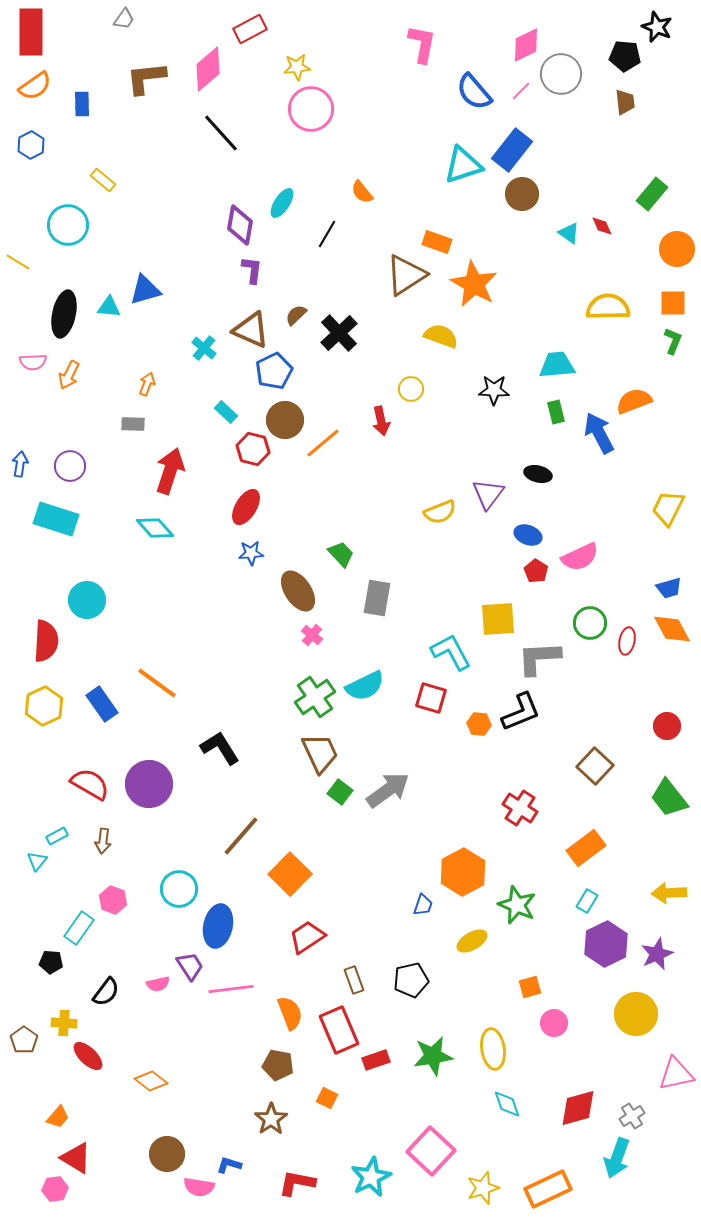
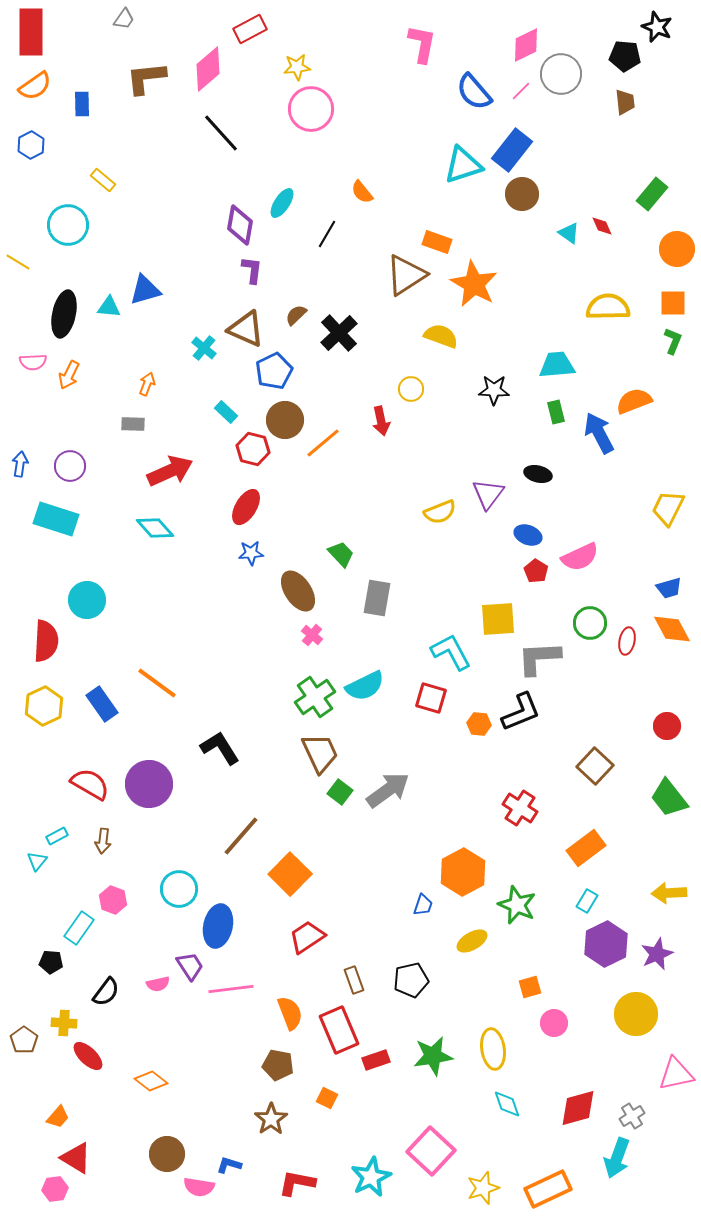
brown triangle at (251, 330): moved 5 px left, 1 px up
red arrow at (170, 471): rotated 48 degrees clockwise
